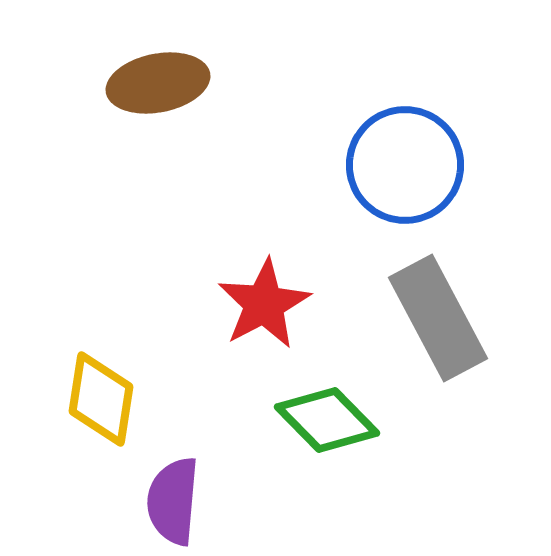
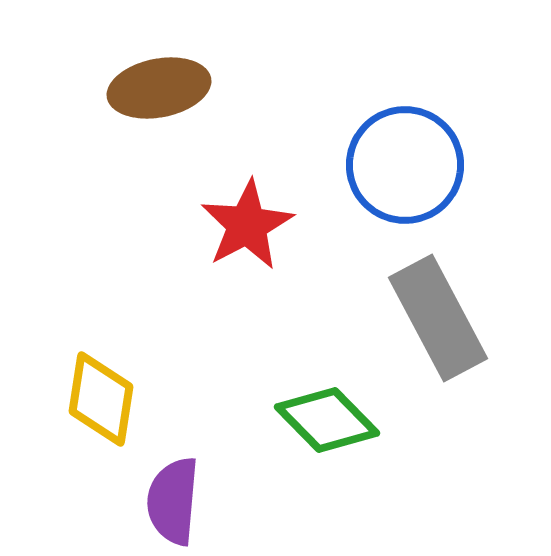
brown ellipse: moved 1 px right, 5 px down
red star: moved 17 px left, 79 px up
